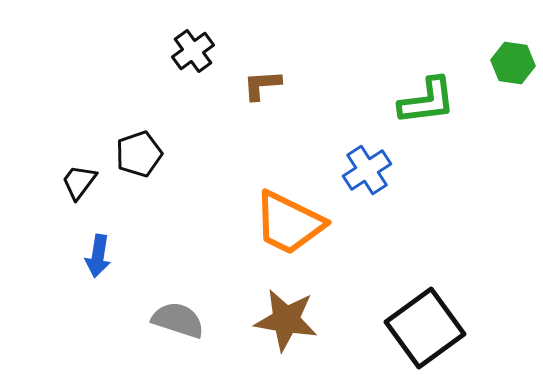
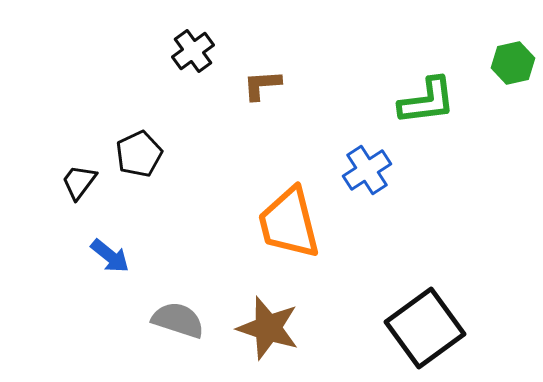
green hexagon: rotated 21 degrees counterclockwise
black pentagon: rotated 6 degrees counterclockwise
orange trapezoid: rotated 50 degrees clockwise
blue arrow: moved 12 px right; rotated 60 degrees counterclockwise
brown star: moved 18 px left, 8 px down; rotated 8 degrees clockwise
